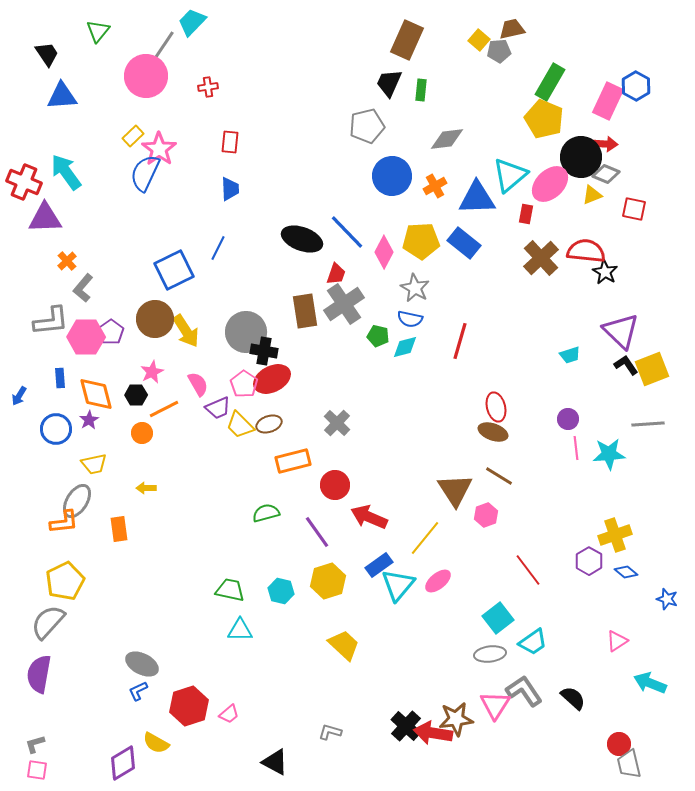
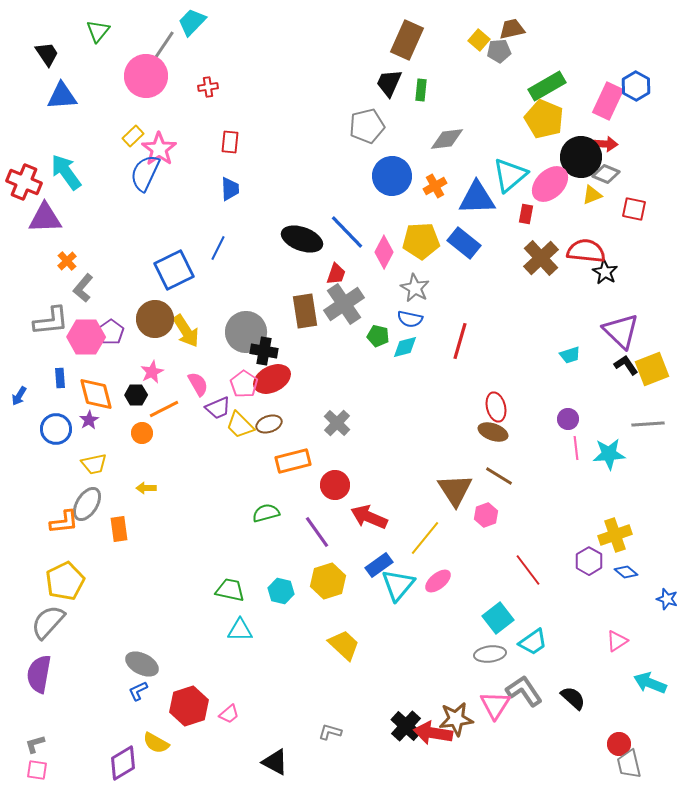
green rectangle at (550, 82): moved 3 px left, 4 px down; rotated 30 degrees clockwise
gray ellipse at (77, 501): moved 10 px right, 3 px down
